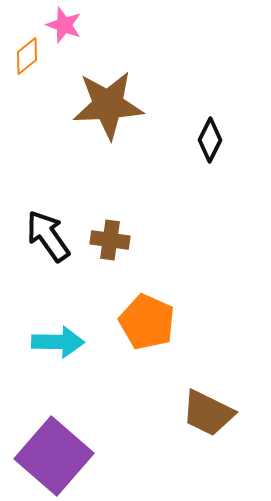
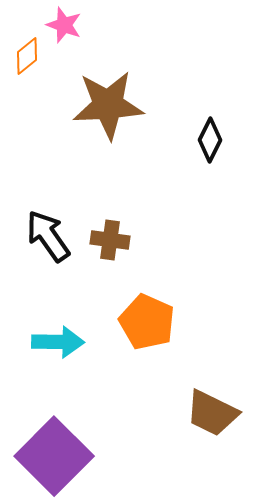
brown trapezoid: moved 4 px right
purple square: rotated 4 degrees clockwise
